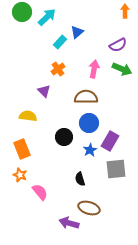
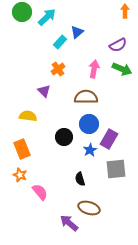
blue circle: moved 1 px down
purple rectangle: moved 1 px left, 2 px up
purple arrow: rotated 24 degrees clockwise
